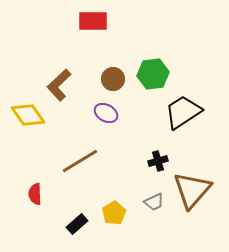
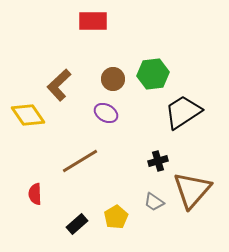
gray trapezoid: rotated 60 degrees clockwise
yellow pentagon: moved 2 px right, 4 px down
